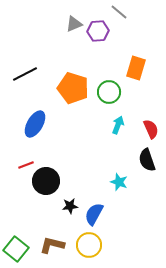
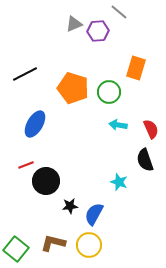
cyan arrow: rotated 102 degrees counterclockwise
black semicircle: moved 2 px left
brown L-shape: moved 1 px right, 2 px up
